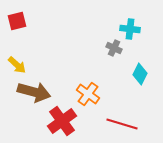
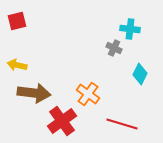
yellow arrow: rotated 150 degrees clockwise
brown arrow: moved 1 px down; rotated 8 degrees counterclockwise
